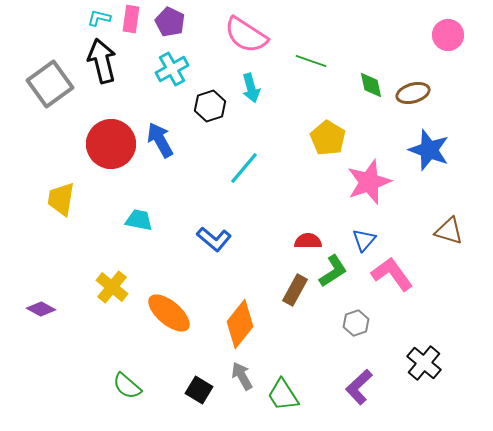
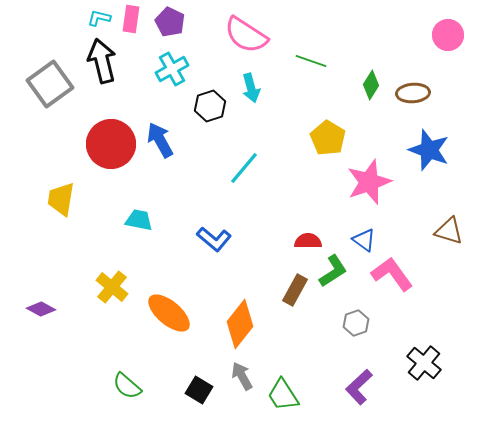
green diamond: rotated 44 degrees clockwise
brown ellipse: rotated 12 degrees clockwise
blue triangle: rotated 35 degrees counterclockwise
